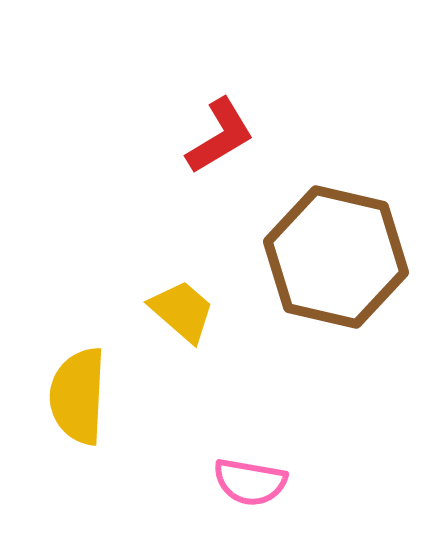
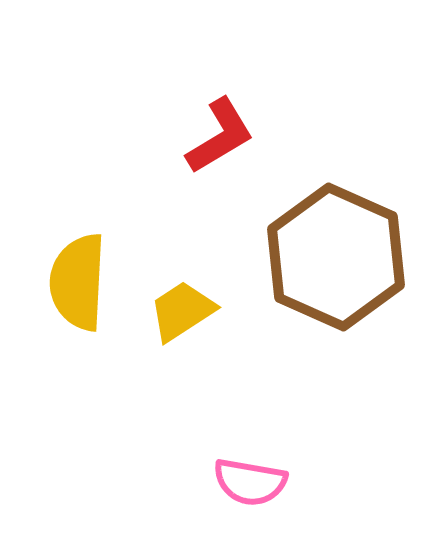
brown hexagon: rotated 11 degrees clockwise
yellow trapezoid: rotated 74 degrees counterclockwise
yellow semicircle: moved 114 px up
